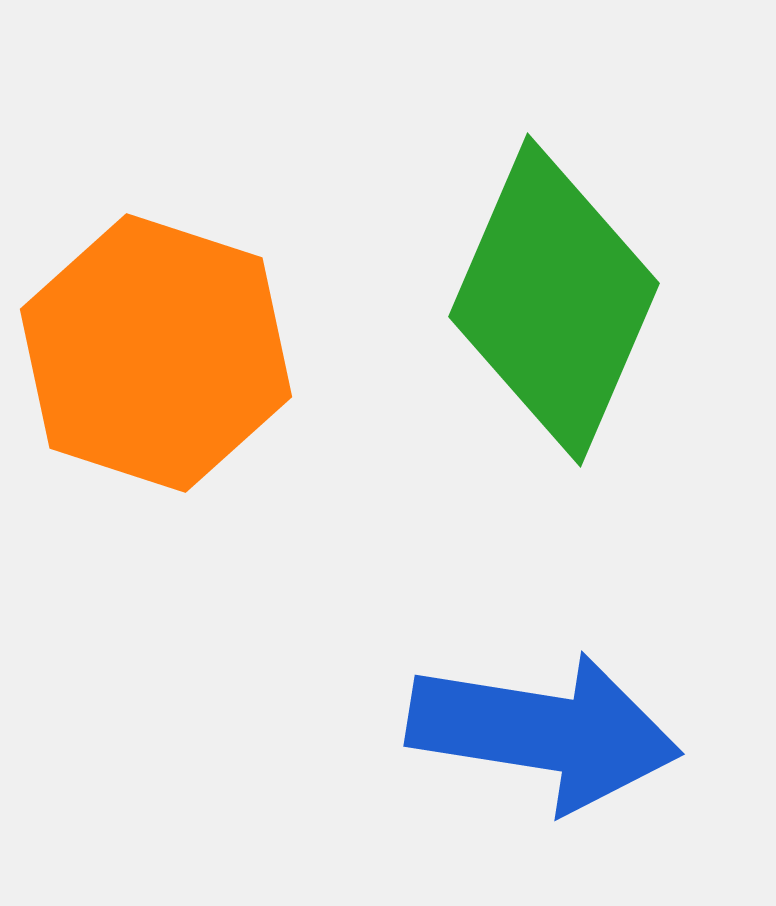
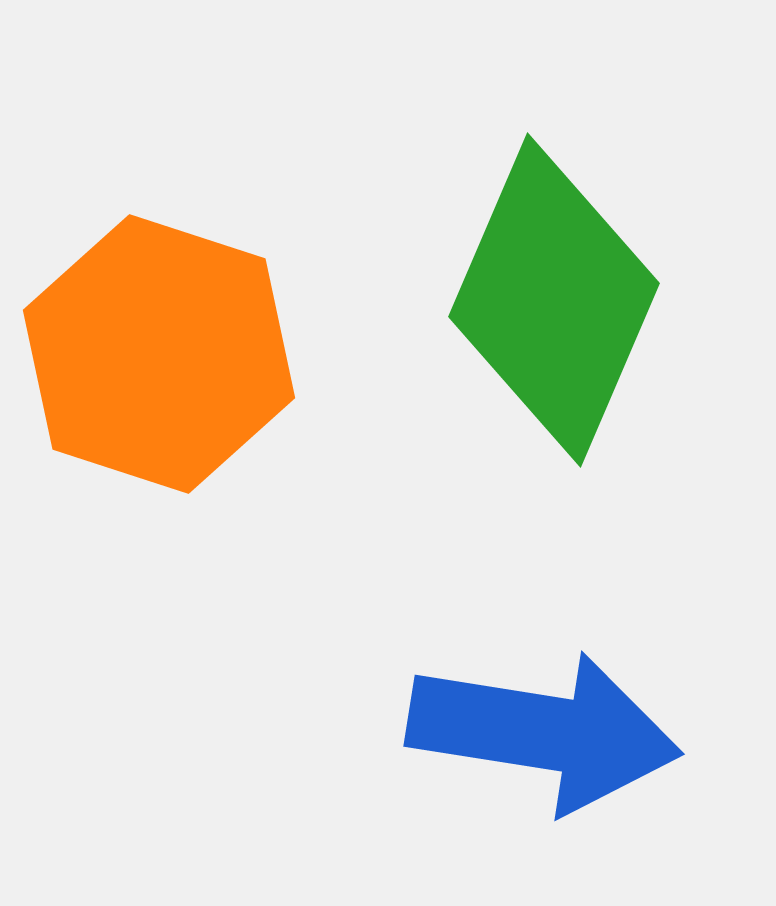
orange hexagon: moved 3 px right, 1 px down
